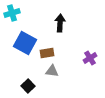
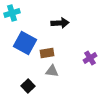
black arrow: rotated 84 degrees clockwise
